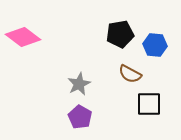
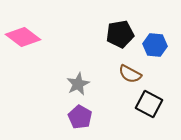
gray star: moved 1 px left
black square: rotated 28 degrees clockwise
